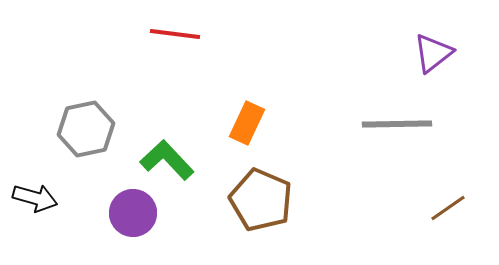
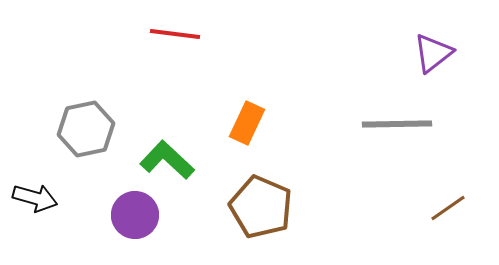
green L-shape: rotated 4 degrees counterclockwise
brown pentagon: moved 7 px down
purple circle: moved 2 px right, 2 px down
